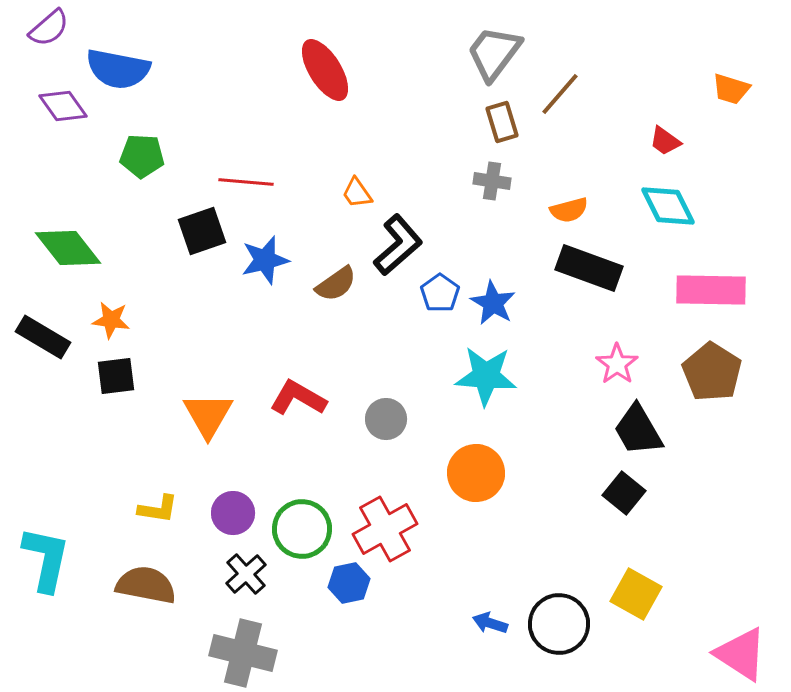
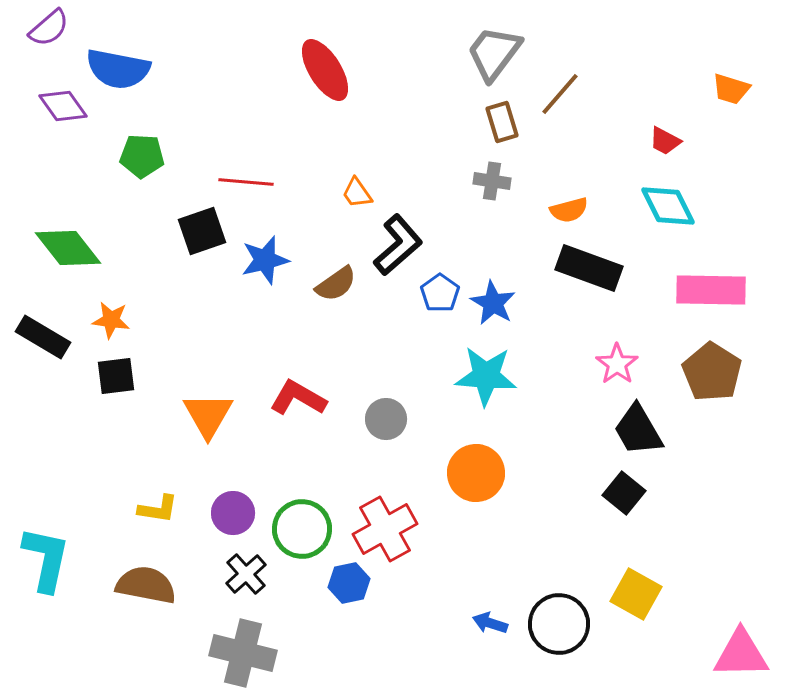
red trapezoid at (665, 141): rotated 8 degrees counterclockwise
pink triangle at (741, 654): rotated 34 degrees counterclockwise
